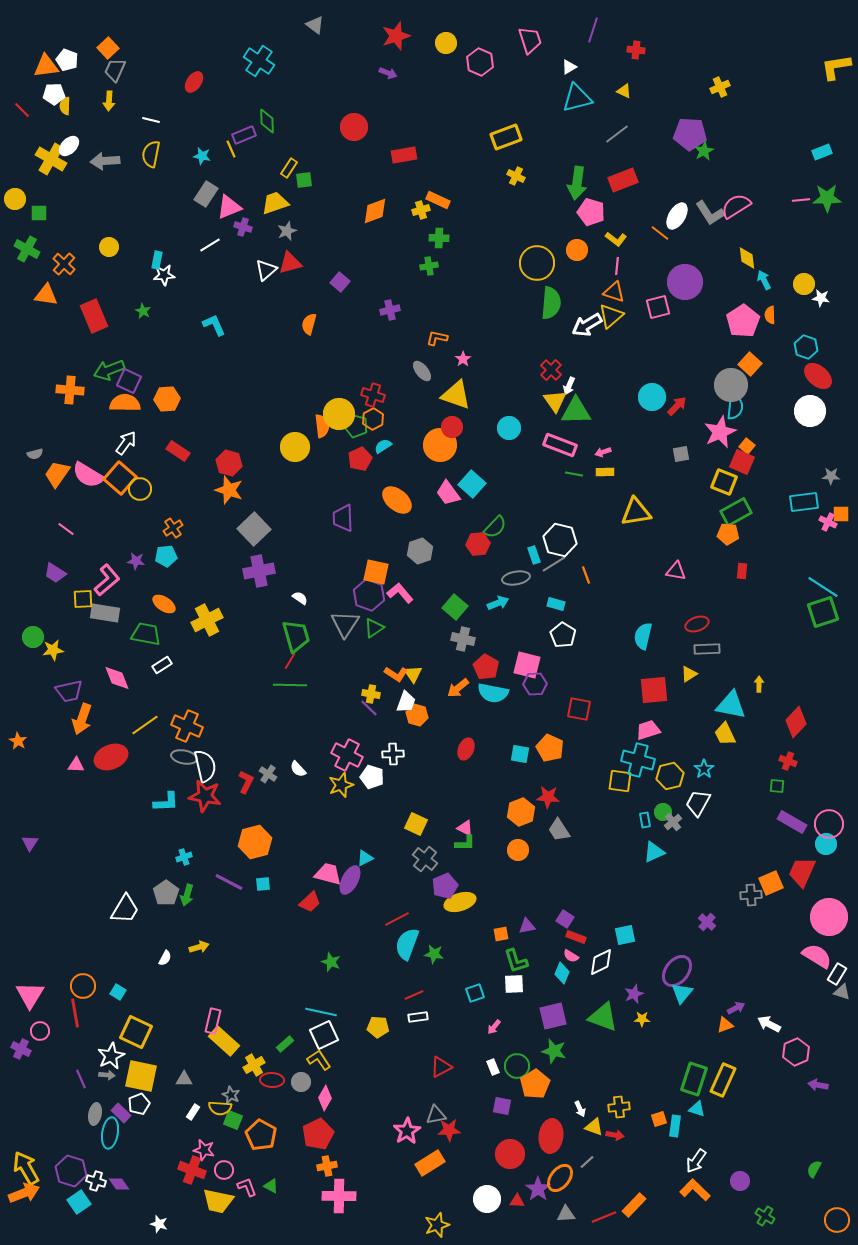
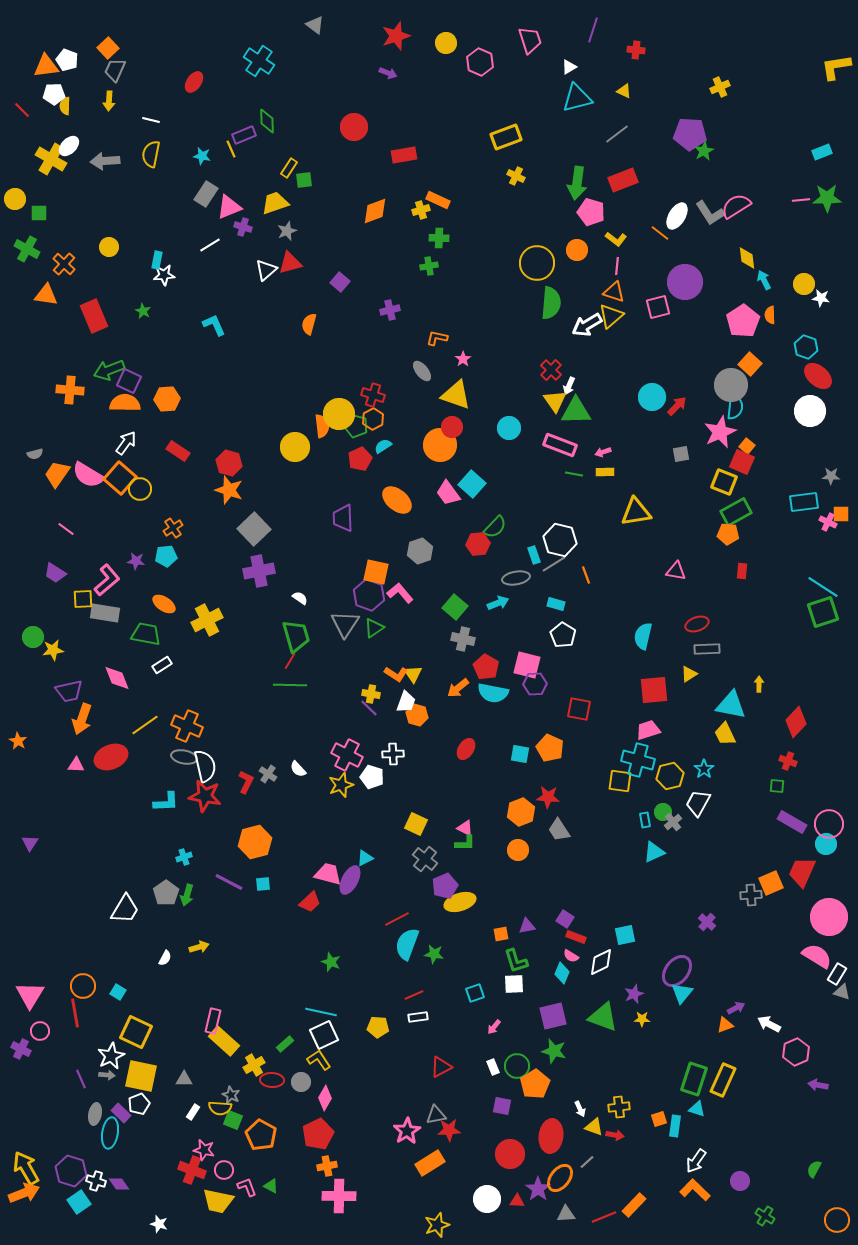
red ellipse at (466, 749): rotated 10 degrees clockwise
